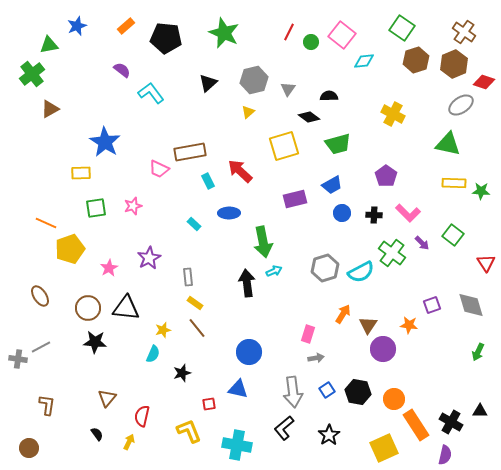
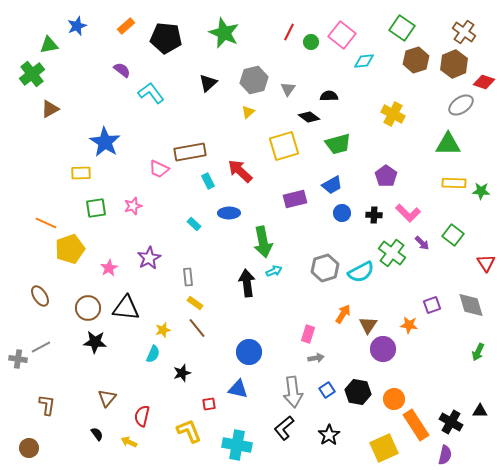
green triangle at (448, 144): rotated 12 degrees counterclockwise
yellow arrow at (129, 442): rotated 91 degrees counterclockwise
